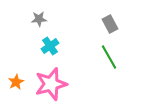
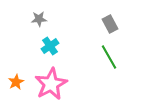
pink star: rotated 12 degrees counterclockwise
